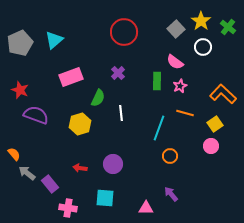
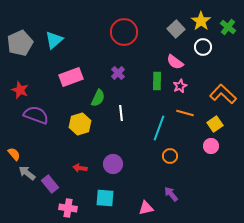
pink triangle: rotated 14 degrees counterclockwise
